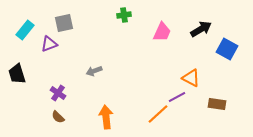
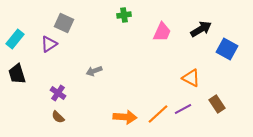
gray square: rotated 36 degrees clockwise
cyan rectangle: moved 10 px left, 9 px down
purple triangle: rotated 12 degrees counterclockwise
purple line: moved 6 px right, 12 px down
brown rectangle: rotated 48 degrees clockwise
orange arrow: moved 19 px right; rotated 100 degrees clockwise
